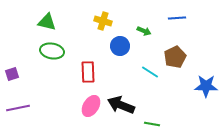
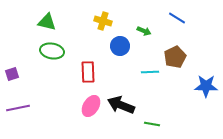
blue line: rotated 36 degrees clockwise
cyan line: rotated 36 degrees counterclockwise
